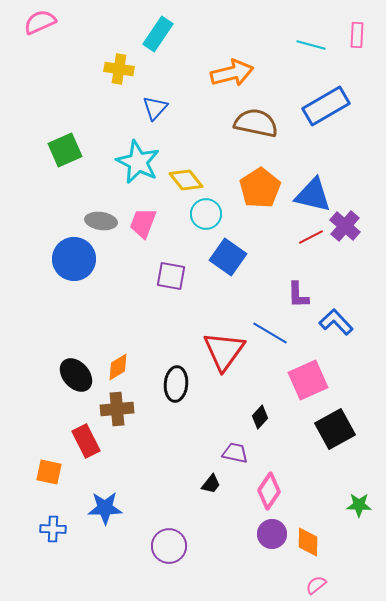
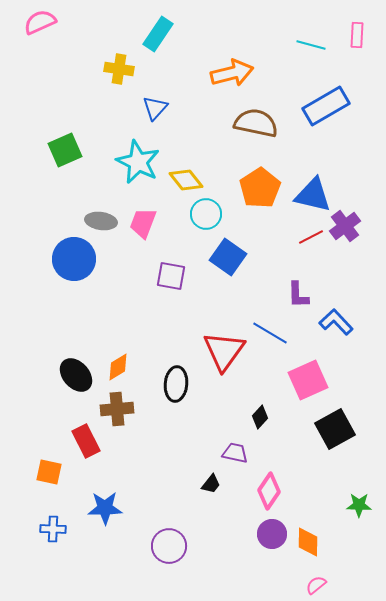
purple cross at (345, 226): rotated 12 degrees clockwise
